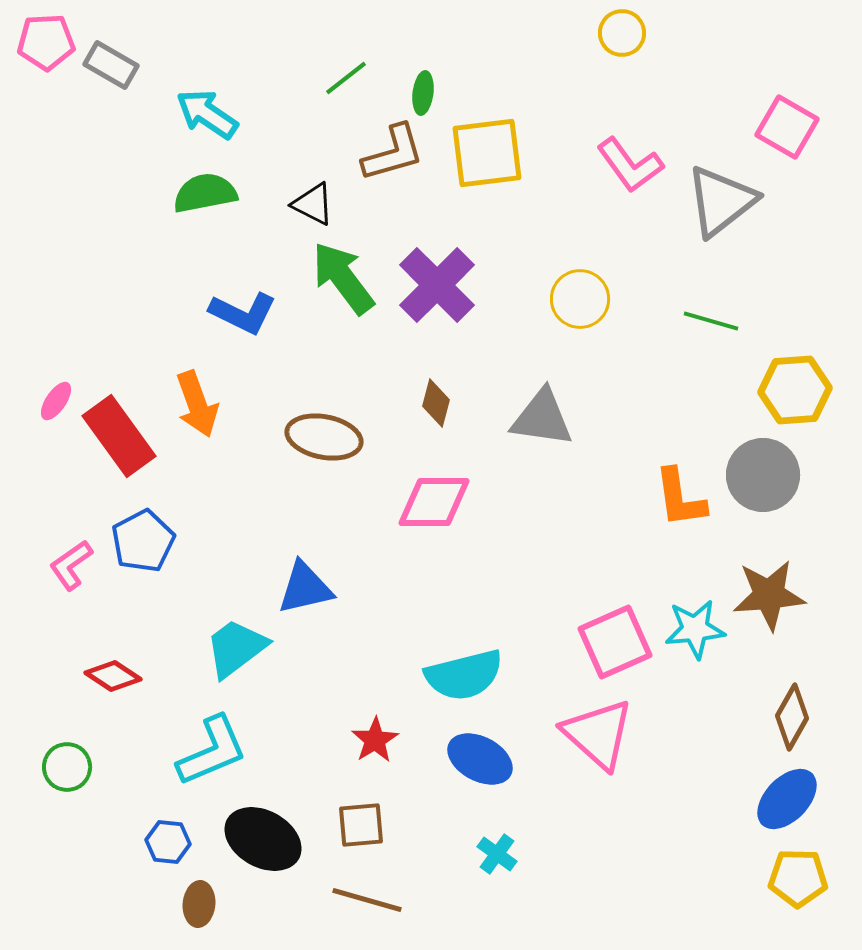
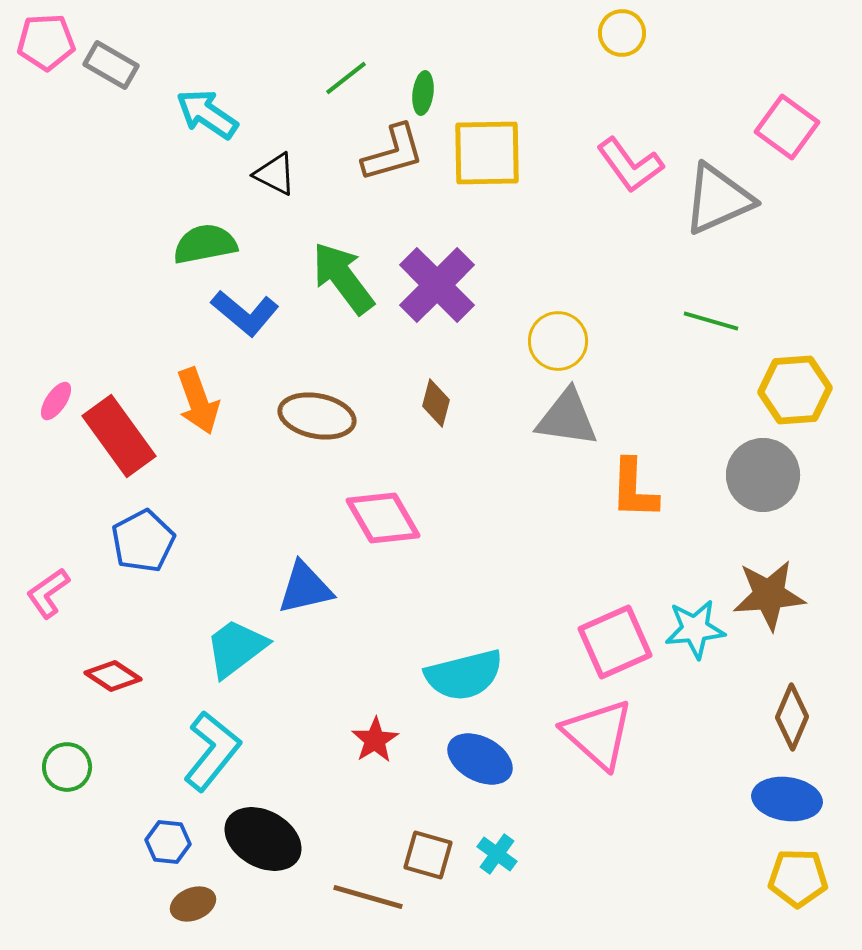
pink square at (787, 127): rotated 6 degrees clockwise
yellow square at (487, 153): rotated 6 degrees clockwise
green semicircle at (205, 193): moved 51 px down
gray triangle at (721, 201): moved 3 px left, 2 px up; rotated 14 degrees clockwise
black triangle at (313, 204): moved 38 px left, 30 px up
yellow circle at (580, 299): moved 22 px left, 42 px down
blue L-shape at (243, 313): moved 2 px right; rotated 14 degrees clockwise
orange arrow at (197, 404): moved 1 px right, 3 px up
gray triangle at (542, 418): moved 25 px right
brown ellipse at (324, 437): moved 7 px left, 21 px up
orange L-shape at (680, 498): moved 46 px left, 9 px up; rotated 10 degrees clockwise
pink diamond at (434, 502): moved 51 px left, 16 px down; rotated 60 degrees clockwise
pink L-shape at (71, 565): moved 23 px left, 28 px down
brown diamond at (792, 717): rotated 6 degrees counterclockwise
cyan L-shape at (212, 751): rotated 28 degrees counterclockwise
blue ellipse at (787, 799): rotated 54 degrees clockwise
brown square at (361, 825): moved 67 px right, 30 px down; rotated 21 degrees clockwise
brown line at (367, 900): moved 1 px right, 3 px up
brown ellipse at (199, 904): moved 6 px left; rotated 63 degrees clockwise
